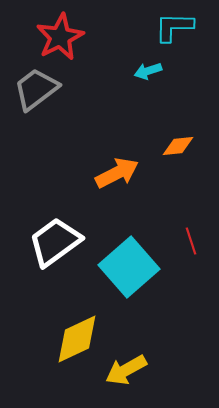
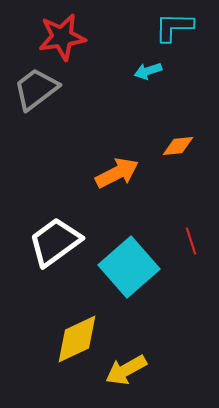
red star: moved 2 px right; rotated 18 degrees clockwise
